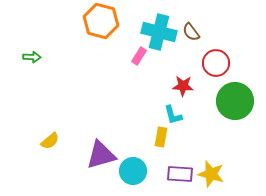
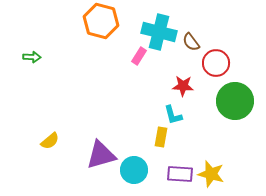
brown semicircle: moved 10 px down
cyan circle: moved 1 px right, 1 px up
